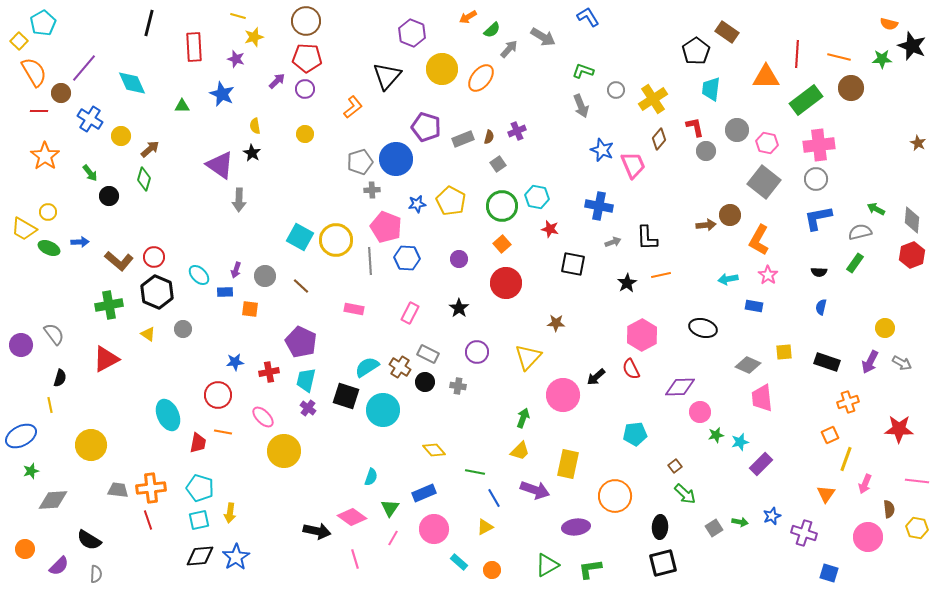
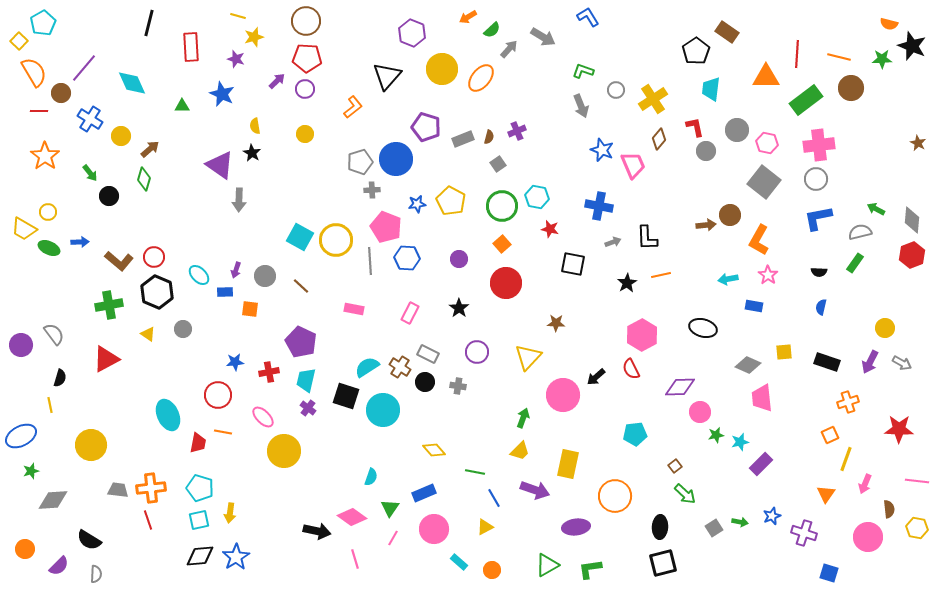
red rectangle at (194, 47): moved 3 px left
